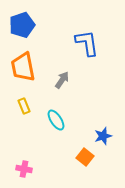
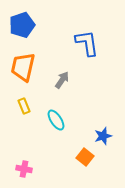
orange trapezoid: rotated 24 degrees clockwise
